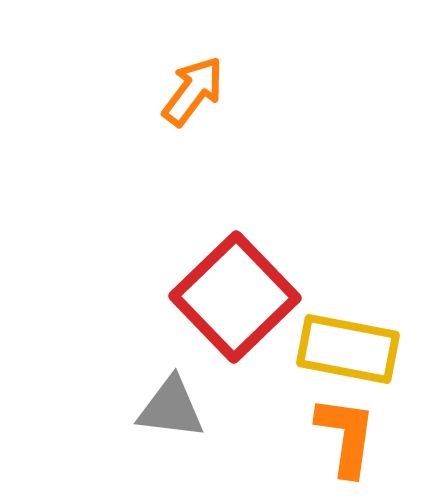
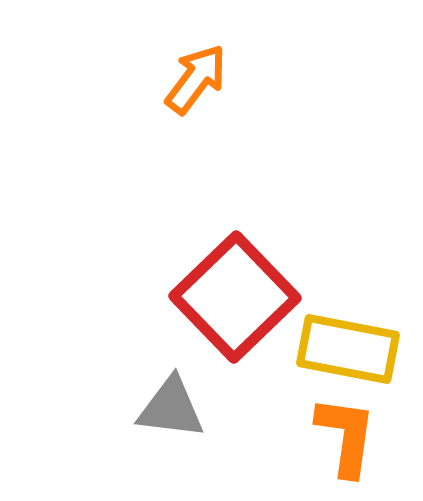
orange arrow: moved 3 px right, 12 px up
